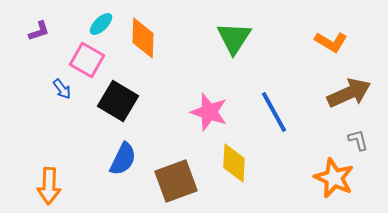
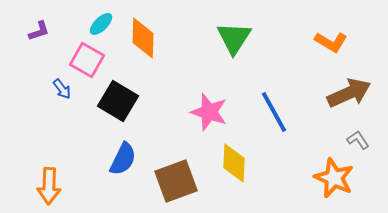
gray L-shape: rotated 20 degrees counterclockwise
